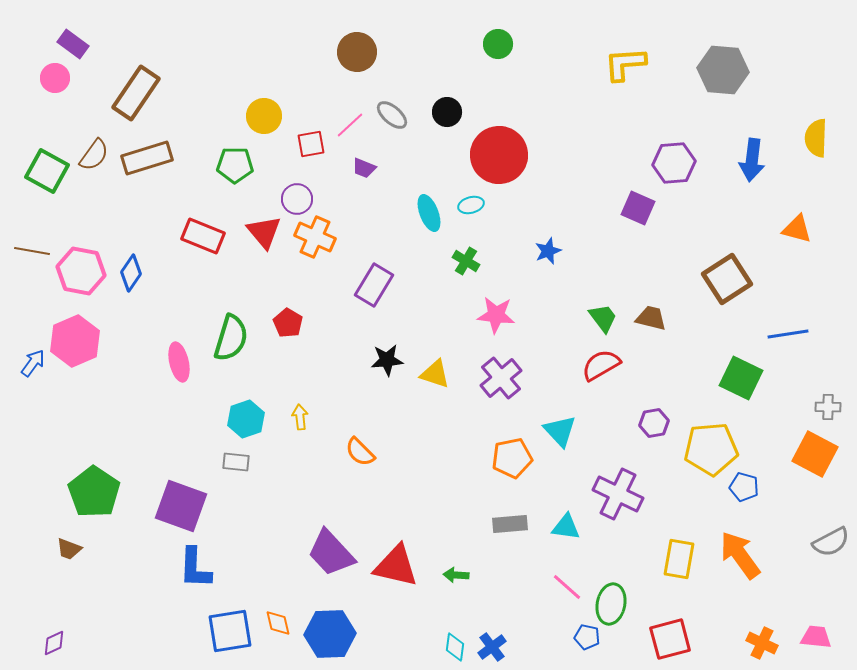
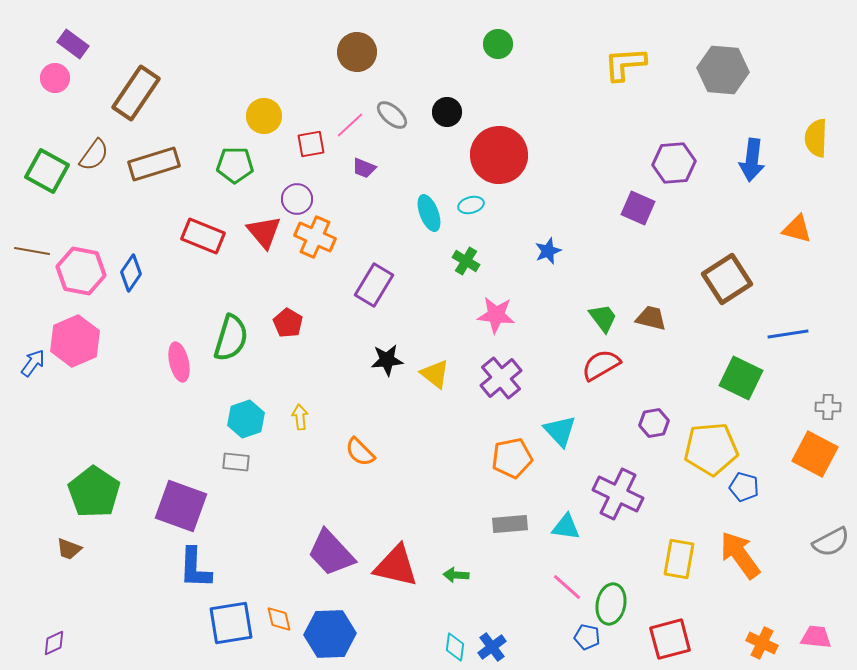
brown rectangle at (147, 158): moved 7 px right, 6 px down
yellow triangle at (435, 374): rotated 20 degrees clockwise
orange diamond at (278, 623): moved 1 px right, 4 px up
blue square at (230, 631): moved 1 px right, 8 px up
